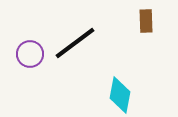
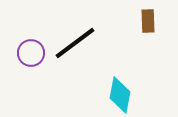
brown rectangle: moved 2 px right
purple circle: moved 1 px right, 1 px up
